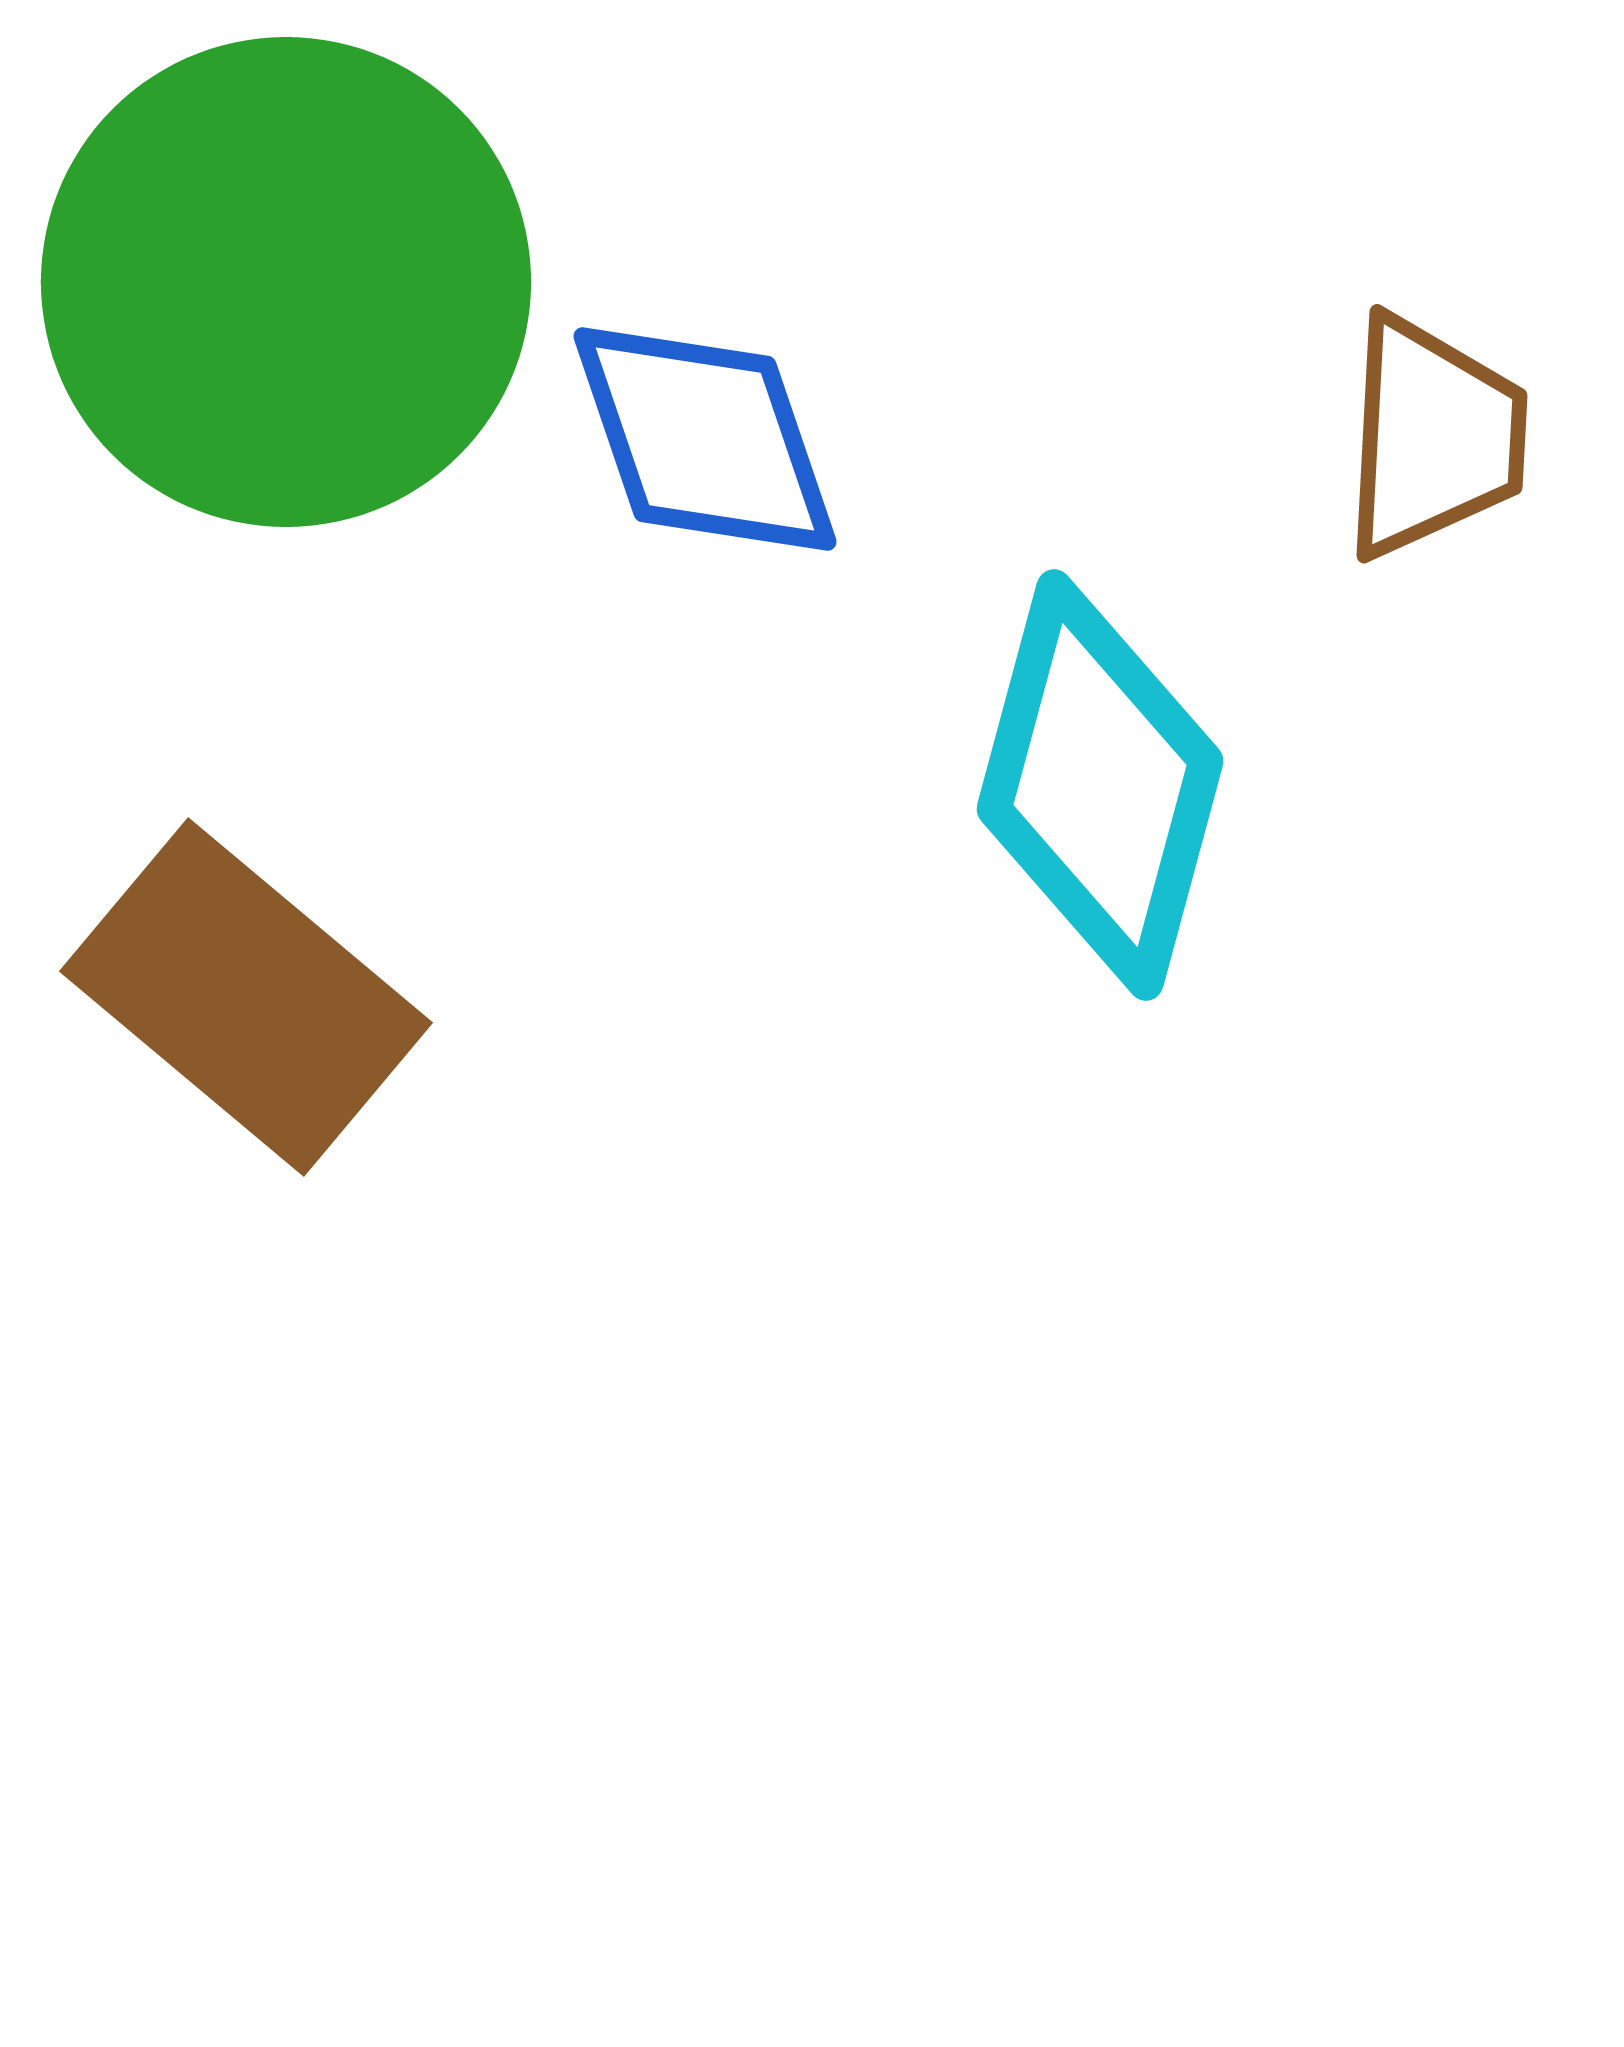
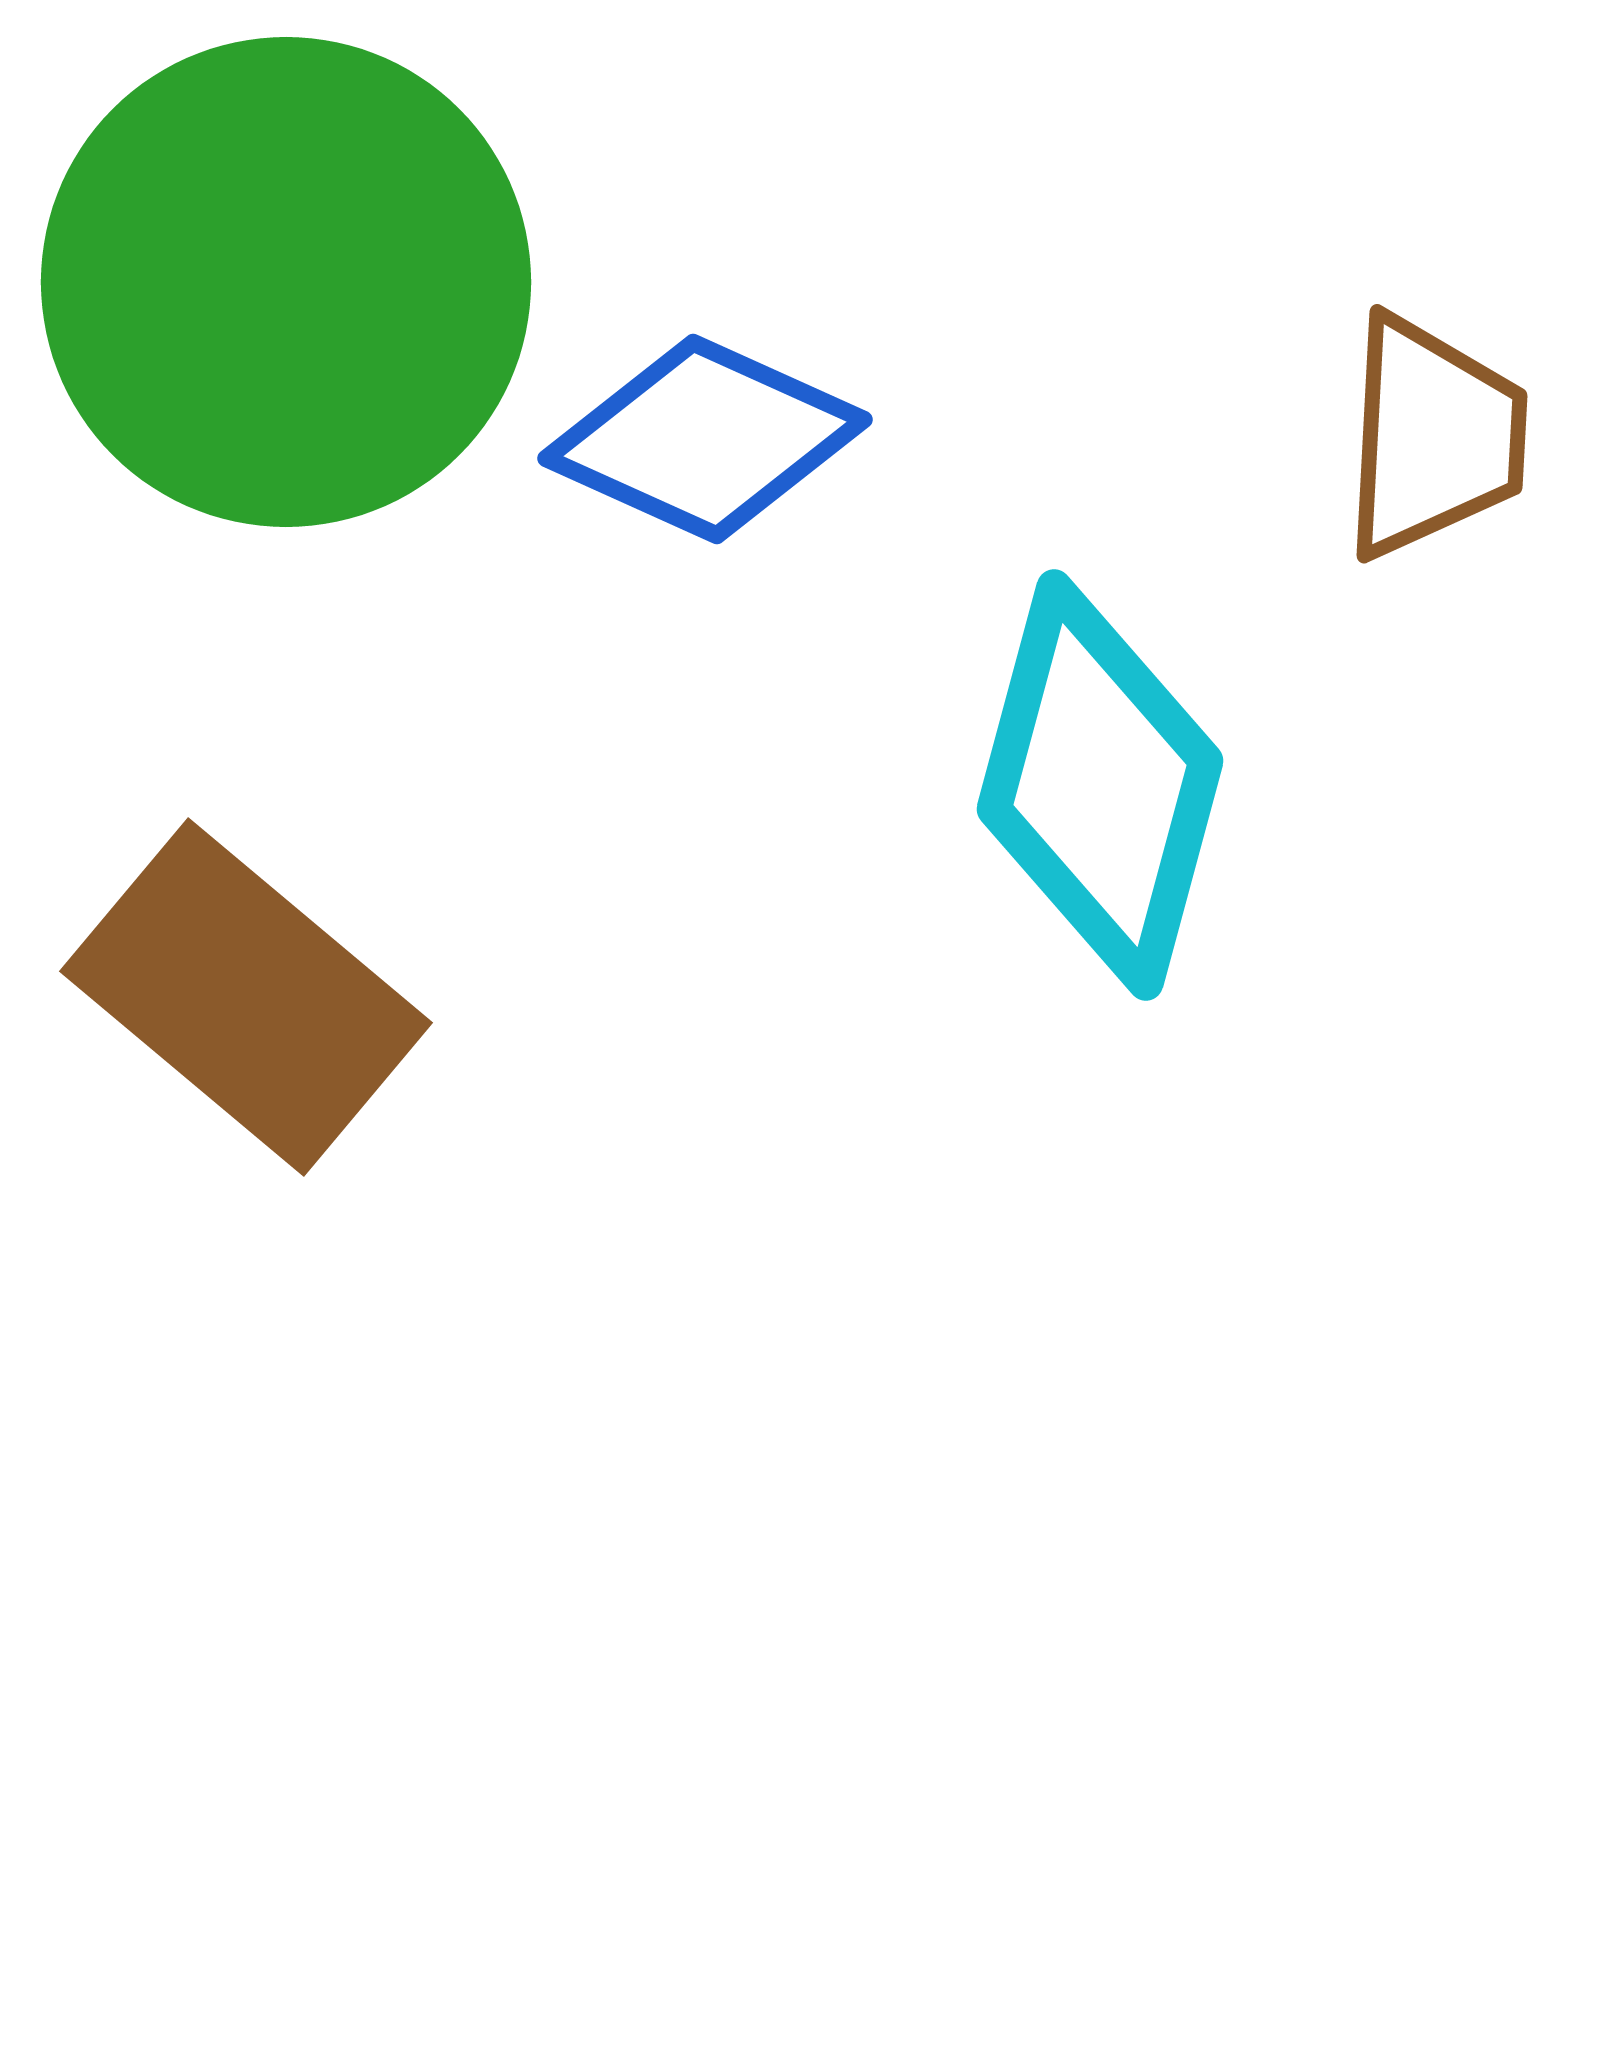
blue diamond: rotated 47 degrees counterclockwise
